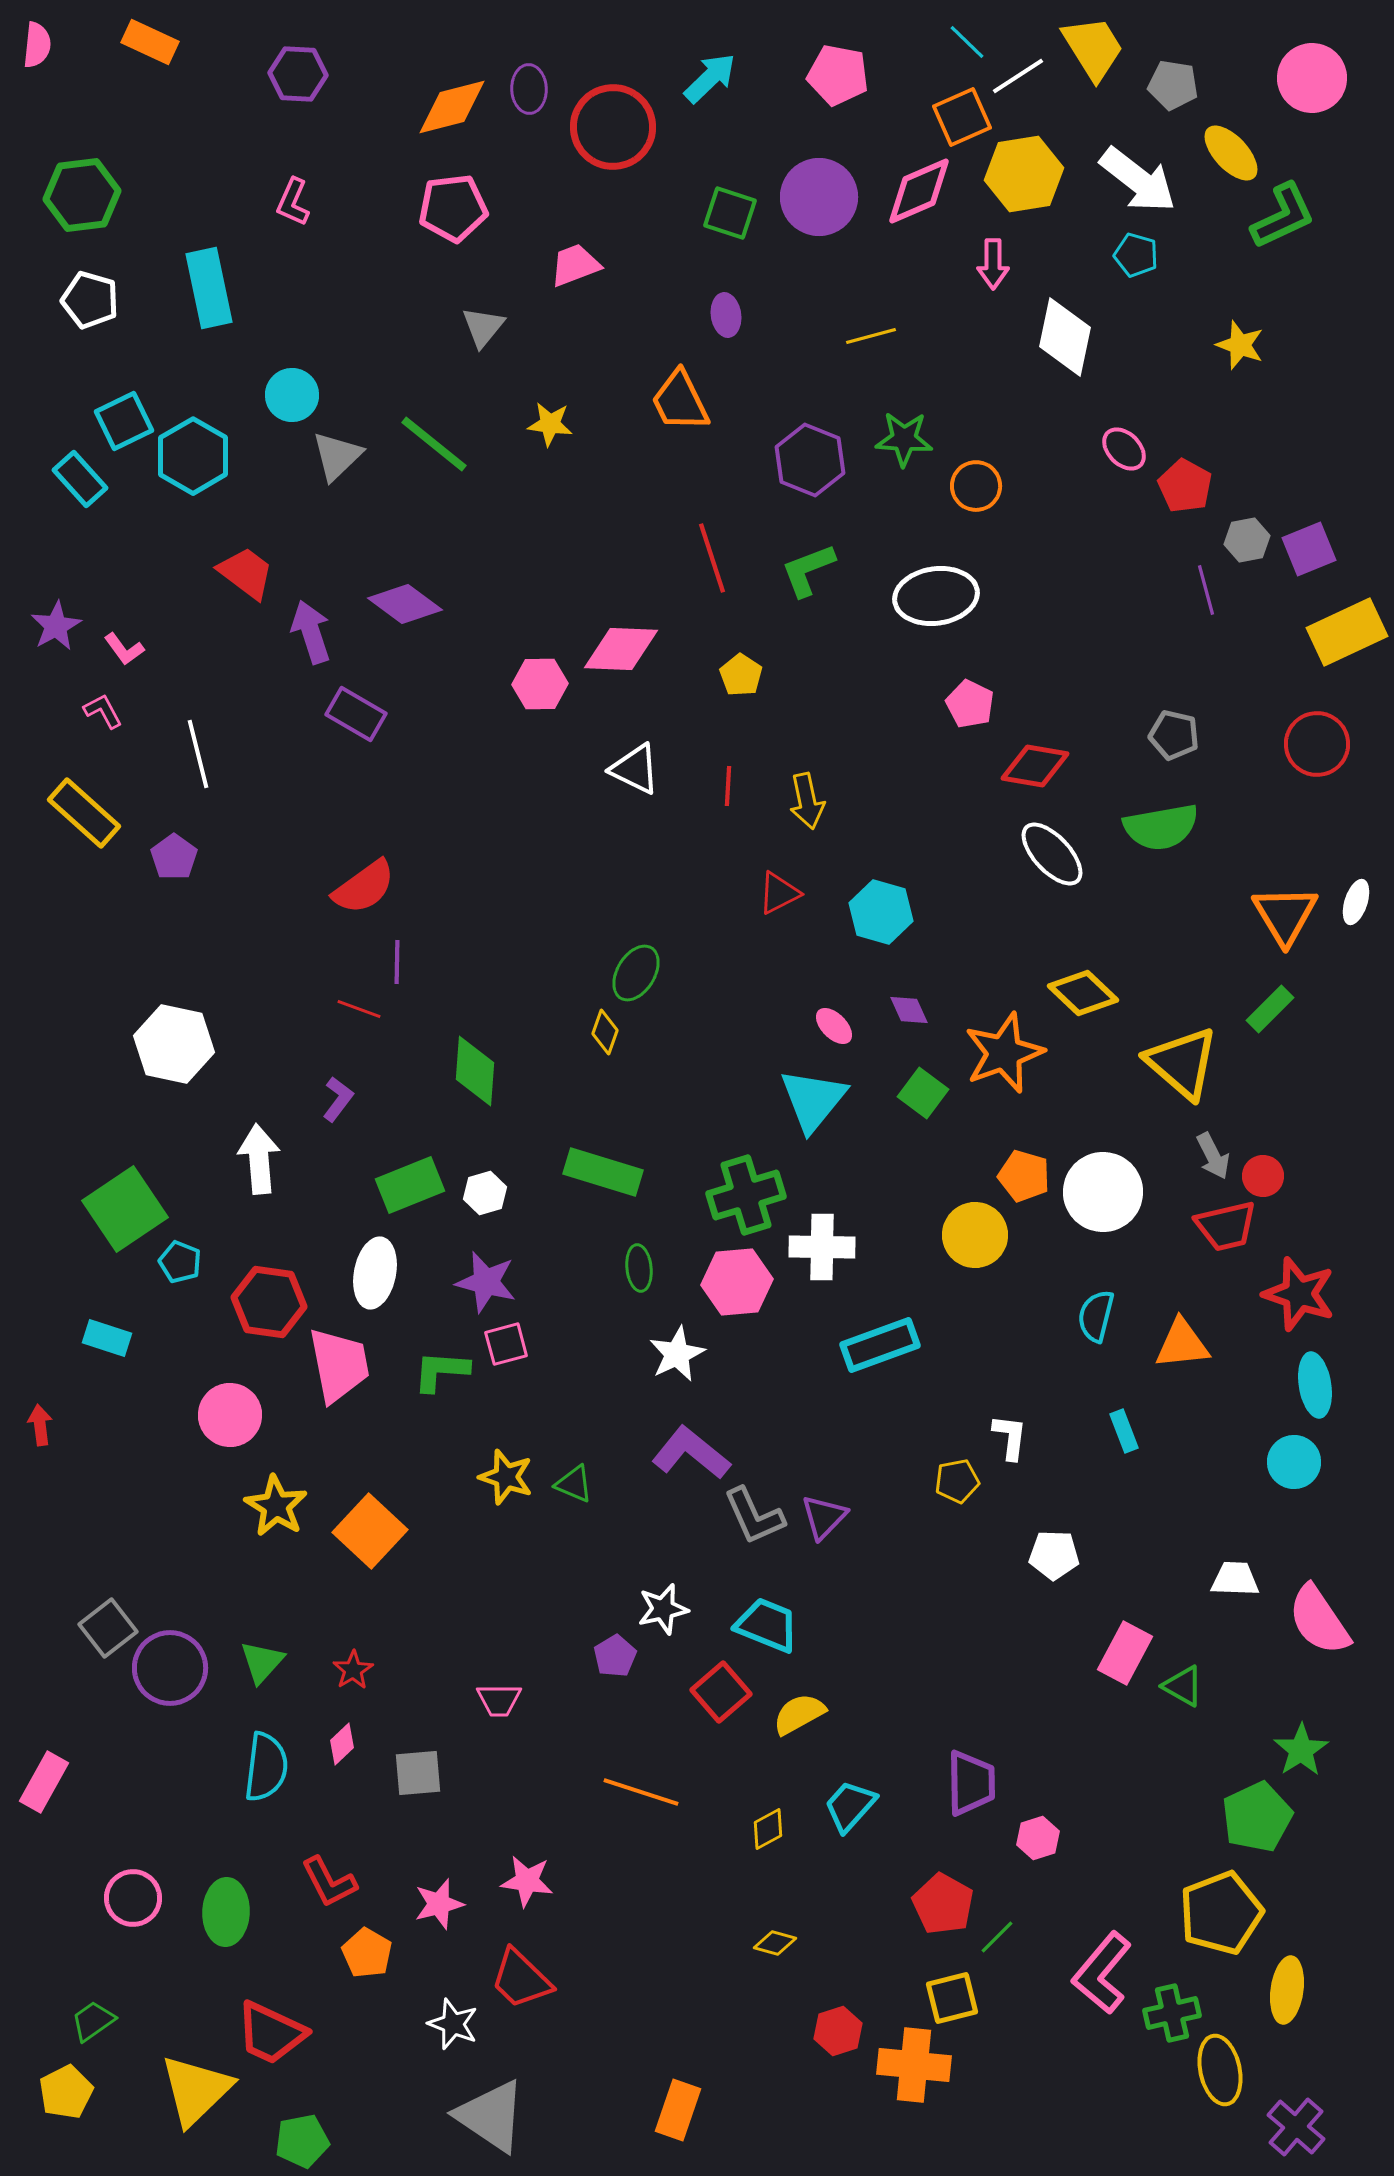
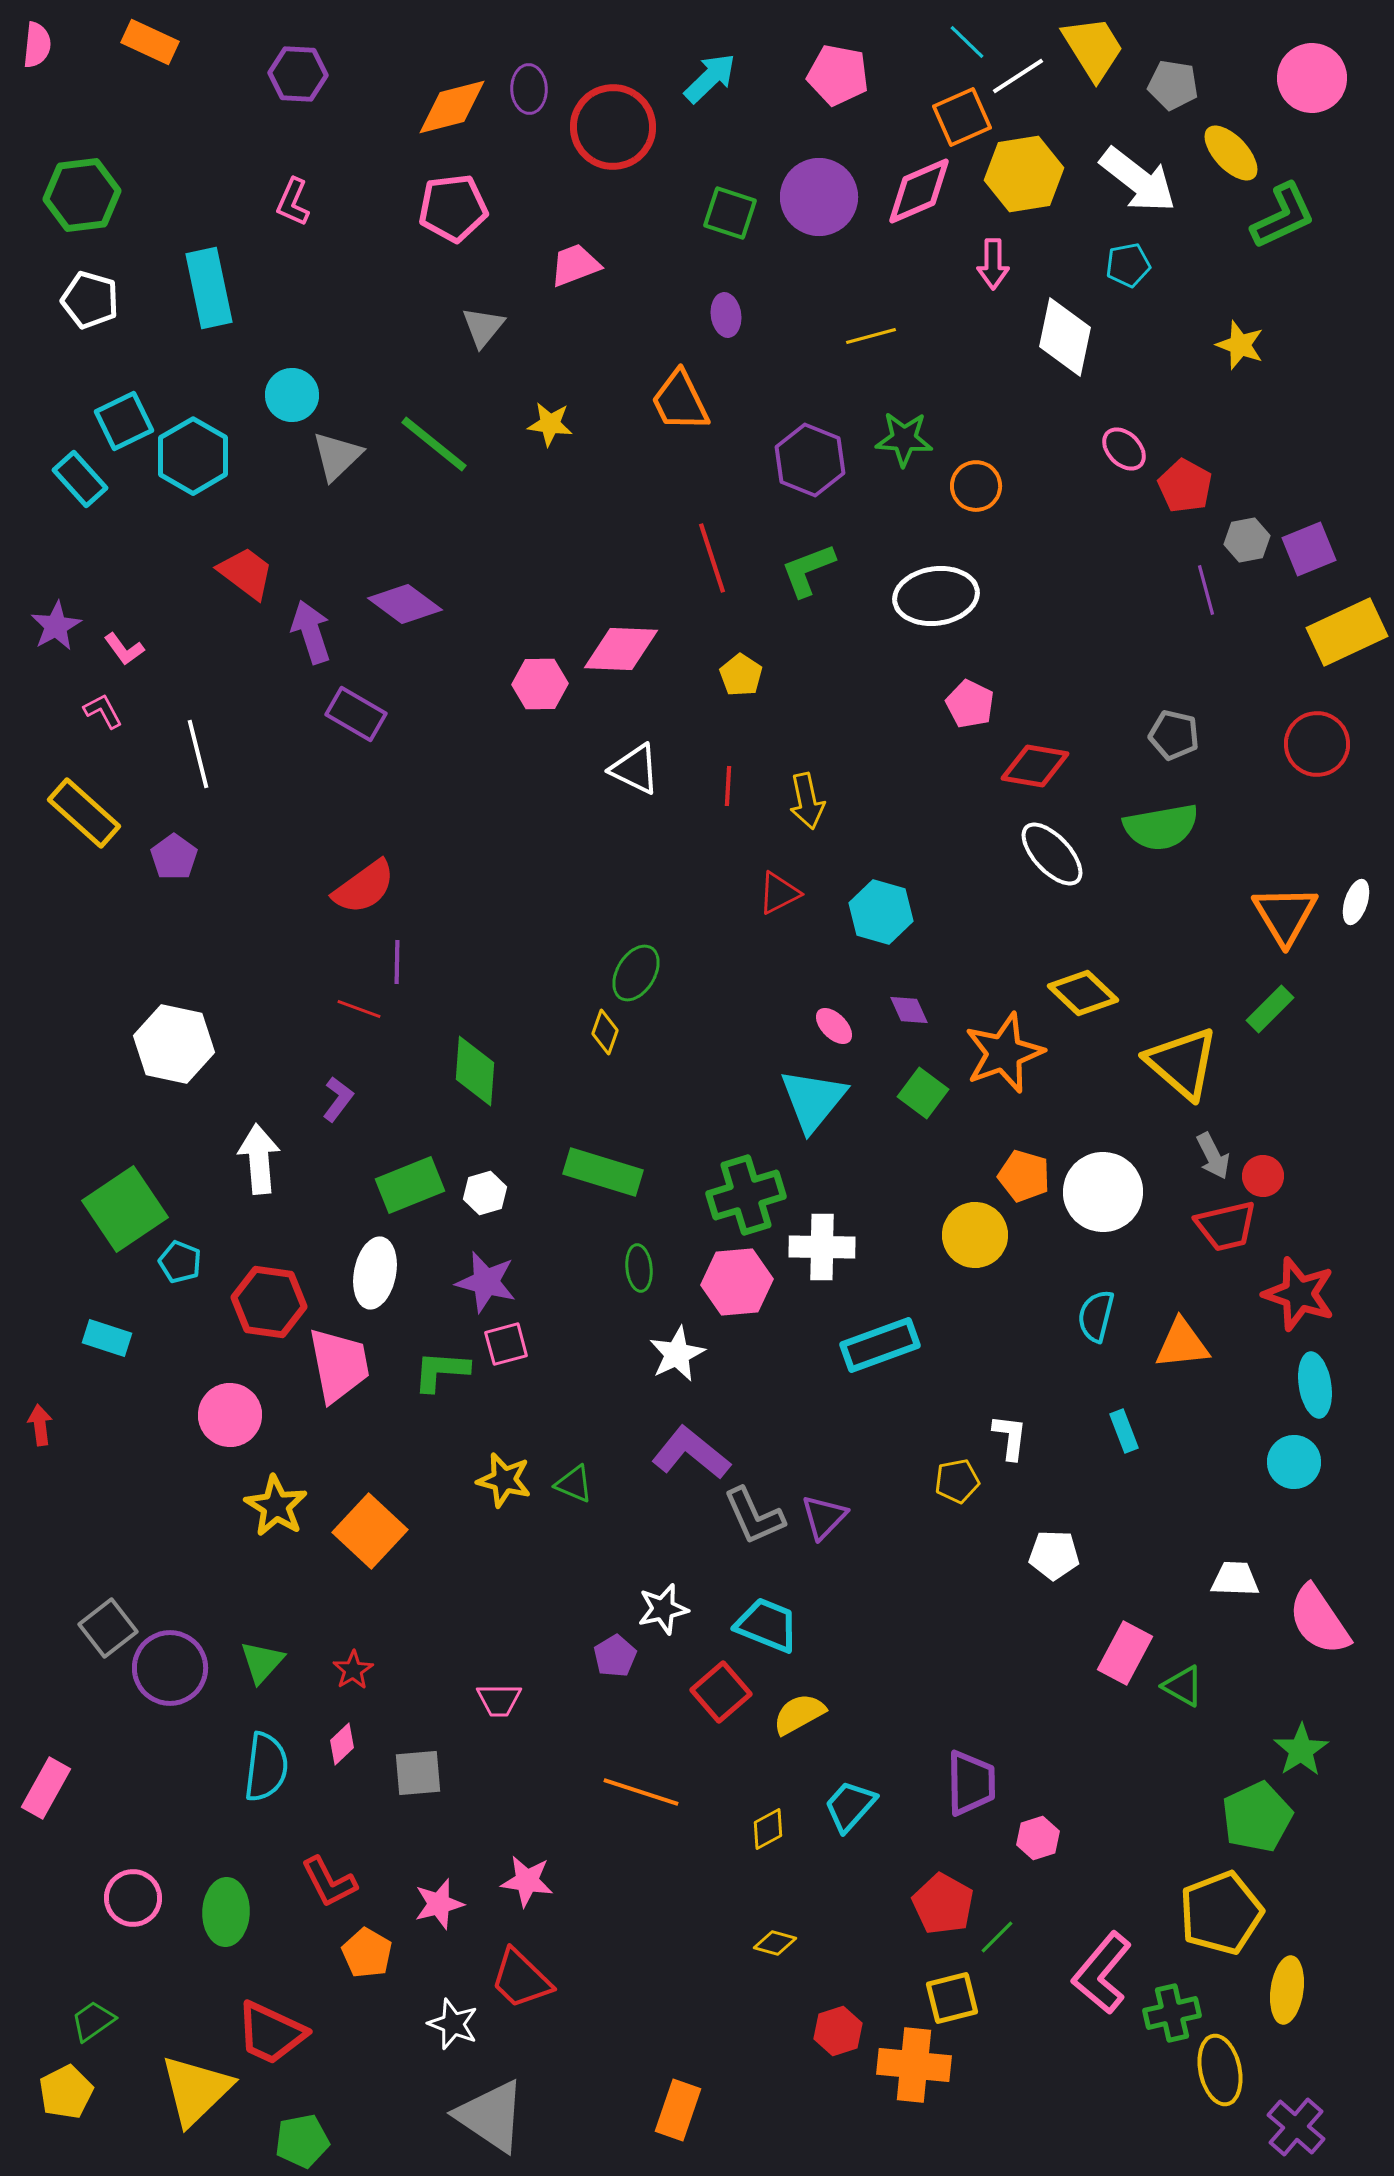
cyan pentagon at (1136, 255): moved 8 px left, 10 px down; rotated 27 degrees counterclockwise
yellow star at (506, 1477): moved 2 px left, 3 px down; rotated 4 degrees counterclockwise
pink rectangle at (44, 1782): moved 2 px right, 6 px down
